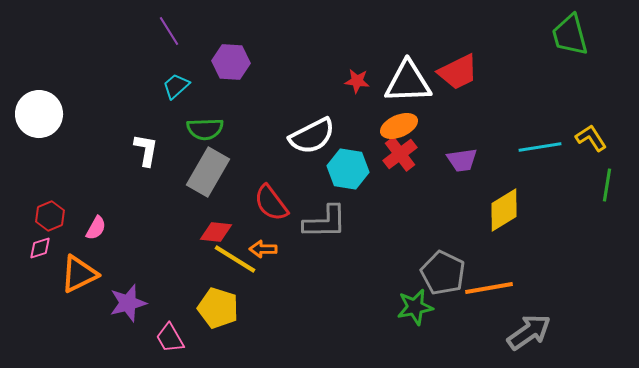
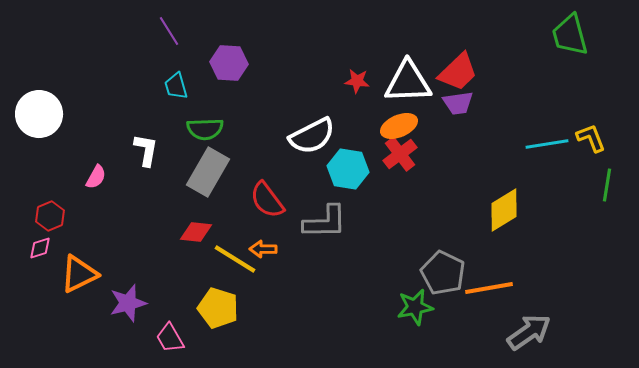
purple hexagon: moved 2 px left, 1 px down
red trapezoid: rotated 18 degrees counterclockwise
cyan trapezoid: rotated 64 degrees counterclockwise
yellow L-shape: rotated 12 degrees clockwise
cyan line: moved 7 px right, 3 px up
purple trapezoid: moved 4 px left, 57 px up
red semicircle: moved 4 px left, 3 px up
pink semicircle: moved 51 px up
red diamond: moved 20 px left
